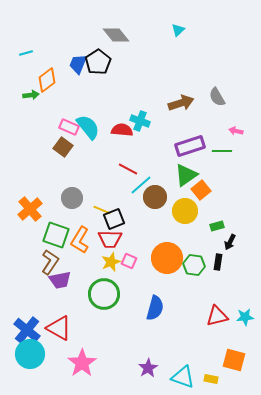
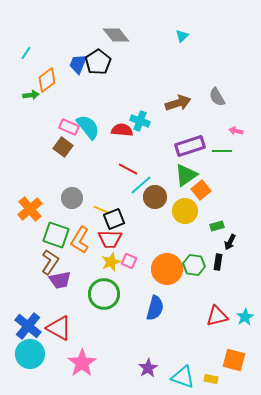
cyan triangle at (178, 30): moved 4 px right, 6 px down
cyan line at (26, 53): rotated 40 degrees counterclockwise
brown arrow at (181, 103): moved 3 px left
orange circle at (167, 258): moved 11 px down
cyan star at (245, 317): rotated 24 degrees counterclockwise
blue cross at (27, 330): moved 1 px right, 4 px up
